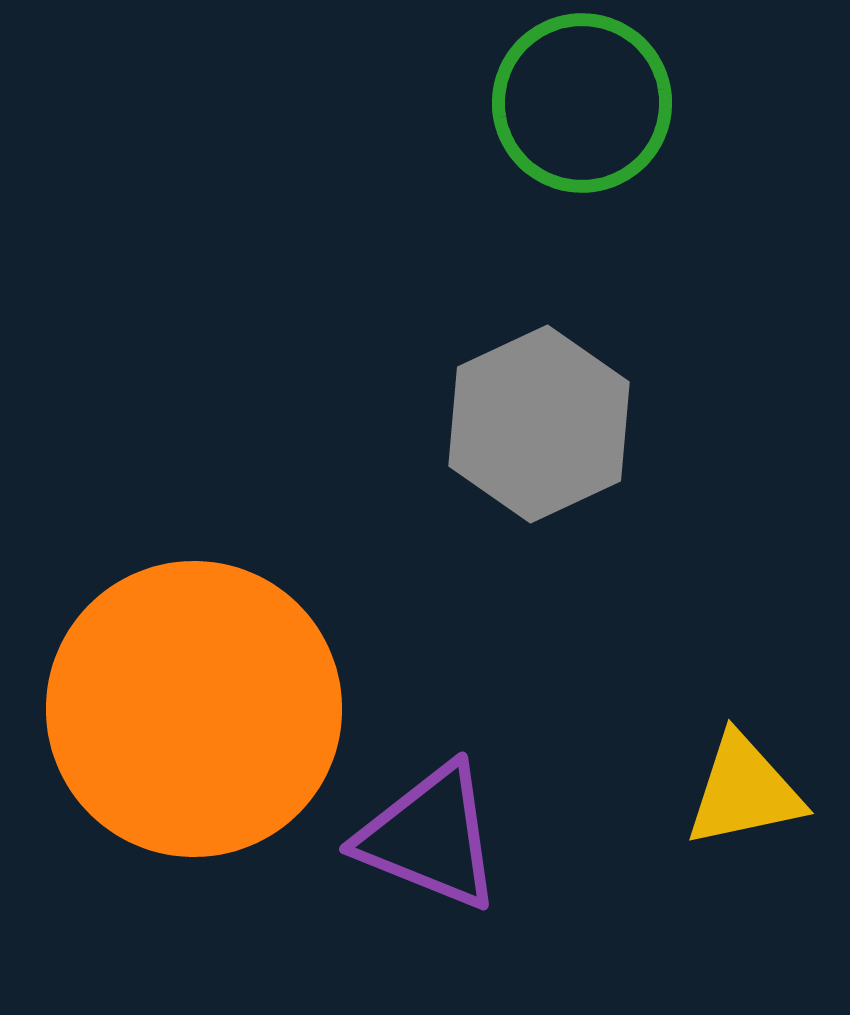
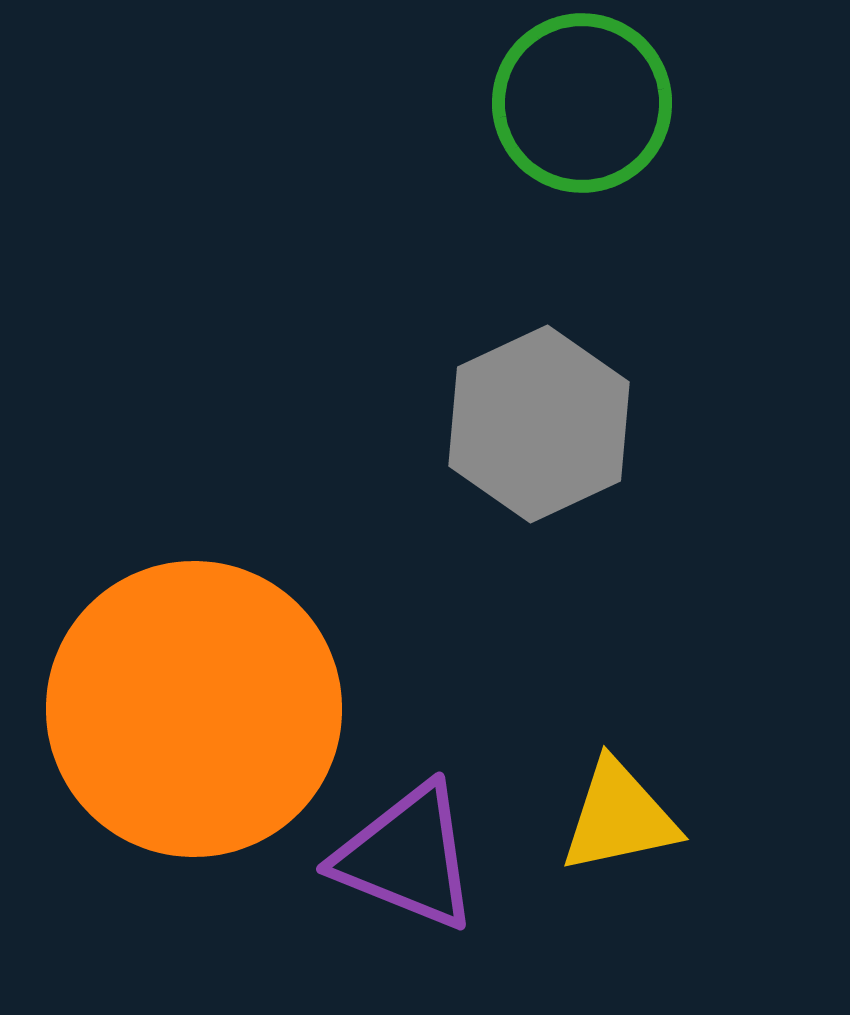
yellow triangle: moved 125 px left, 26 px down
purple triangle: moved 23 px left, 20 px down
